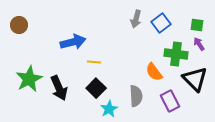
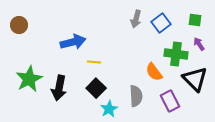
green square: moved 2 px left, 5 px up
black arrow: rotated 35 degrees clockwise
